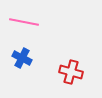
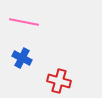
red cross: moved 12 px left, 9 px down
